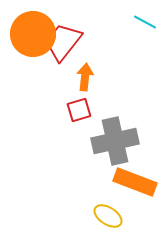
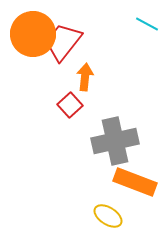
cyan line: moved 2 px right, 2 px down
red square: moved 9 px left, 5 px up; rotated 25 degrees counterclockwise
